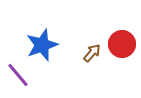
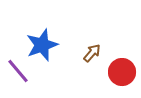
red circle: moved 28 px down
purple line: moved 4 px up
